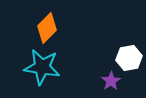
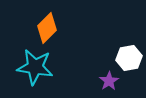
cyan star: moved 7 px left
purple star: moved 2 px left
